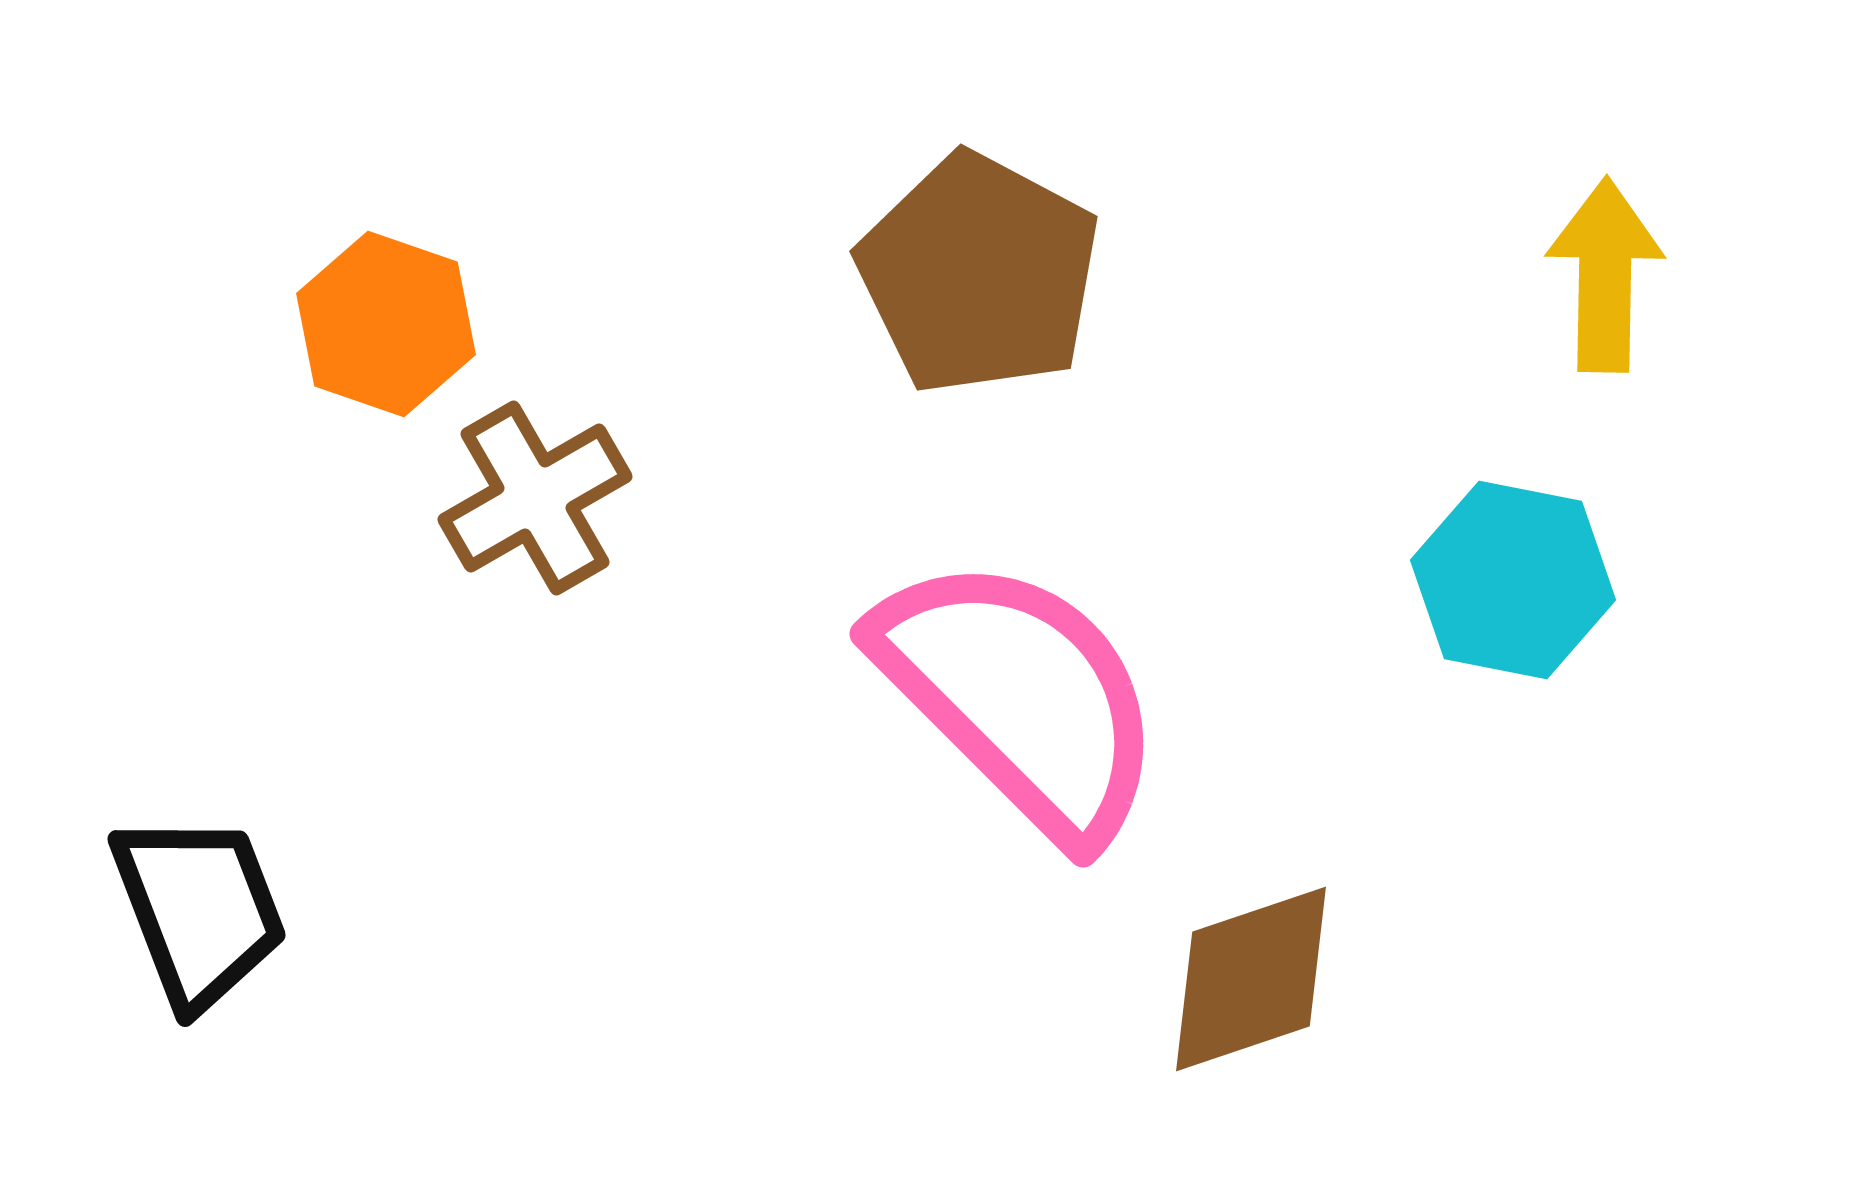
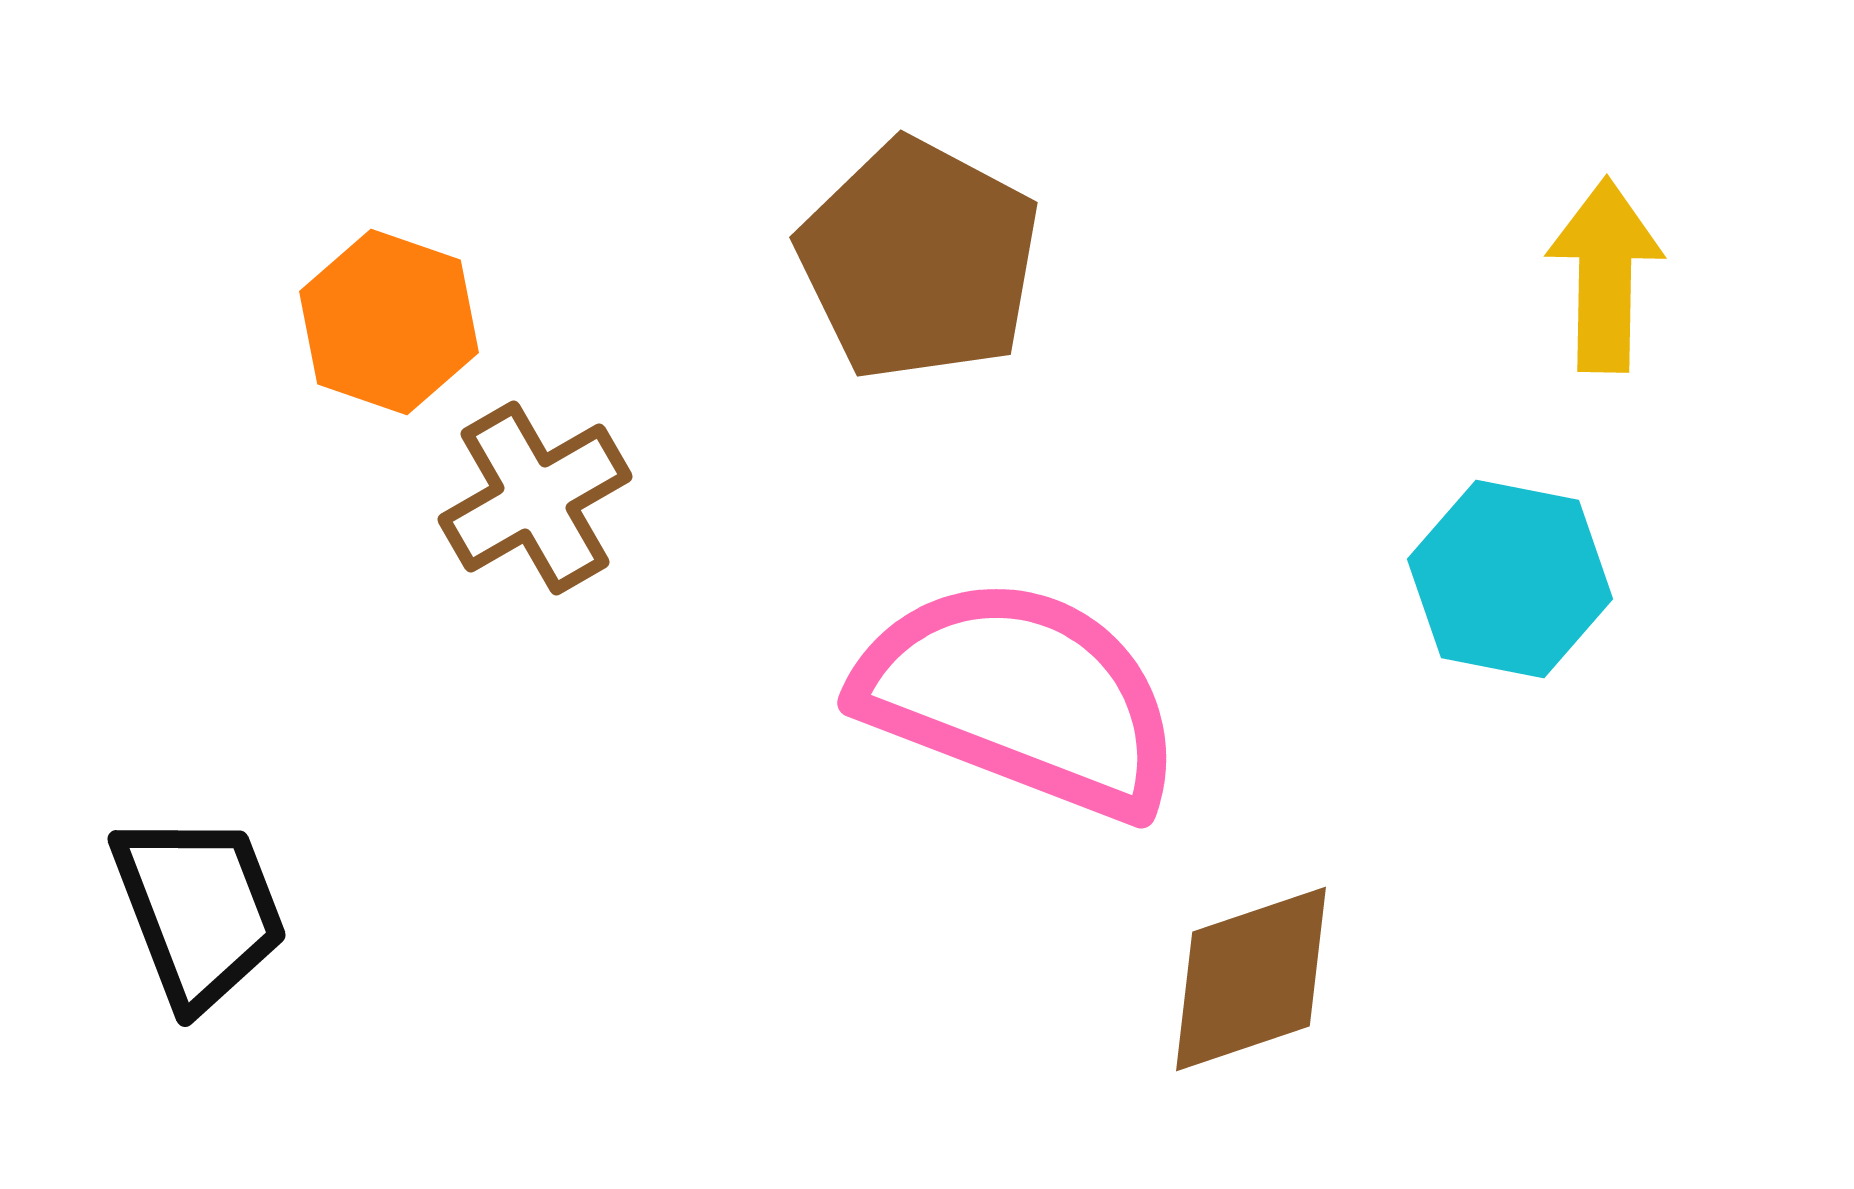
brown pentagon: moved 60 px left, 14 px up
orange hexagon: moved 3 px right, 2 px up
cyan hexagon: moved 3 px left, 1 px up
pink semicircle: rotated 24 degrees counterclockwise
